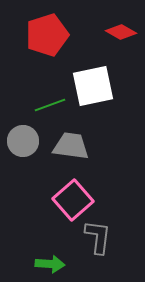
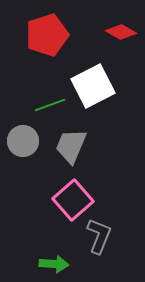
white square: rotated 15 degrees counterclockwise
gray trapezoid: rotated 75 degrees counterclockwise
gray L-shape: moved 1 px right, 1 px up; rotated 15 degrees clockwise
green arrow: moved 4 px right
